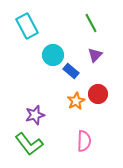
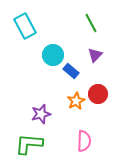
cyan rectangle: moved 2 px left
purple star: moved 6 px right, 1 px up
green L-shape: rotated 132 degrees clockwise
